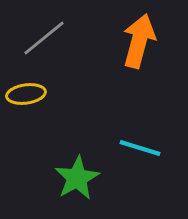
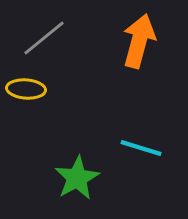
yellow ellipse: moved 5 px up; rotated 12 degrees clockwise
cyan line: moved 1 px right
